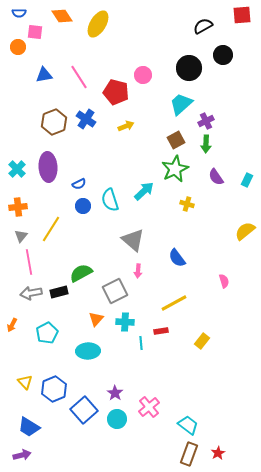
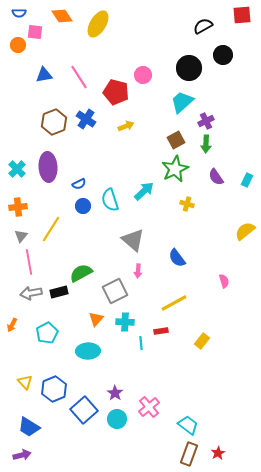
orange circle at (18, 47): moved 2 px up
cyan trapezoid at (181, 104): moved 1 px right, 2 px up
